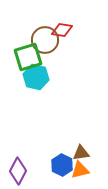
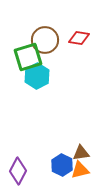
red diamond: moved 17 px right, 8 px down
cyan hexagon: moved 1 px right, 1 px up; rotated 20 degrees clockwise
